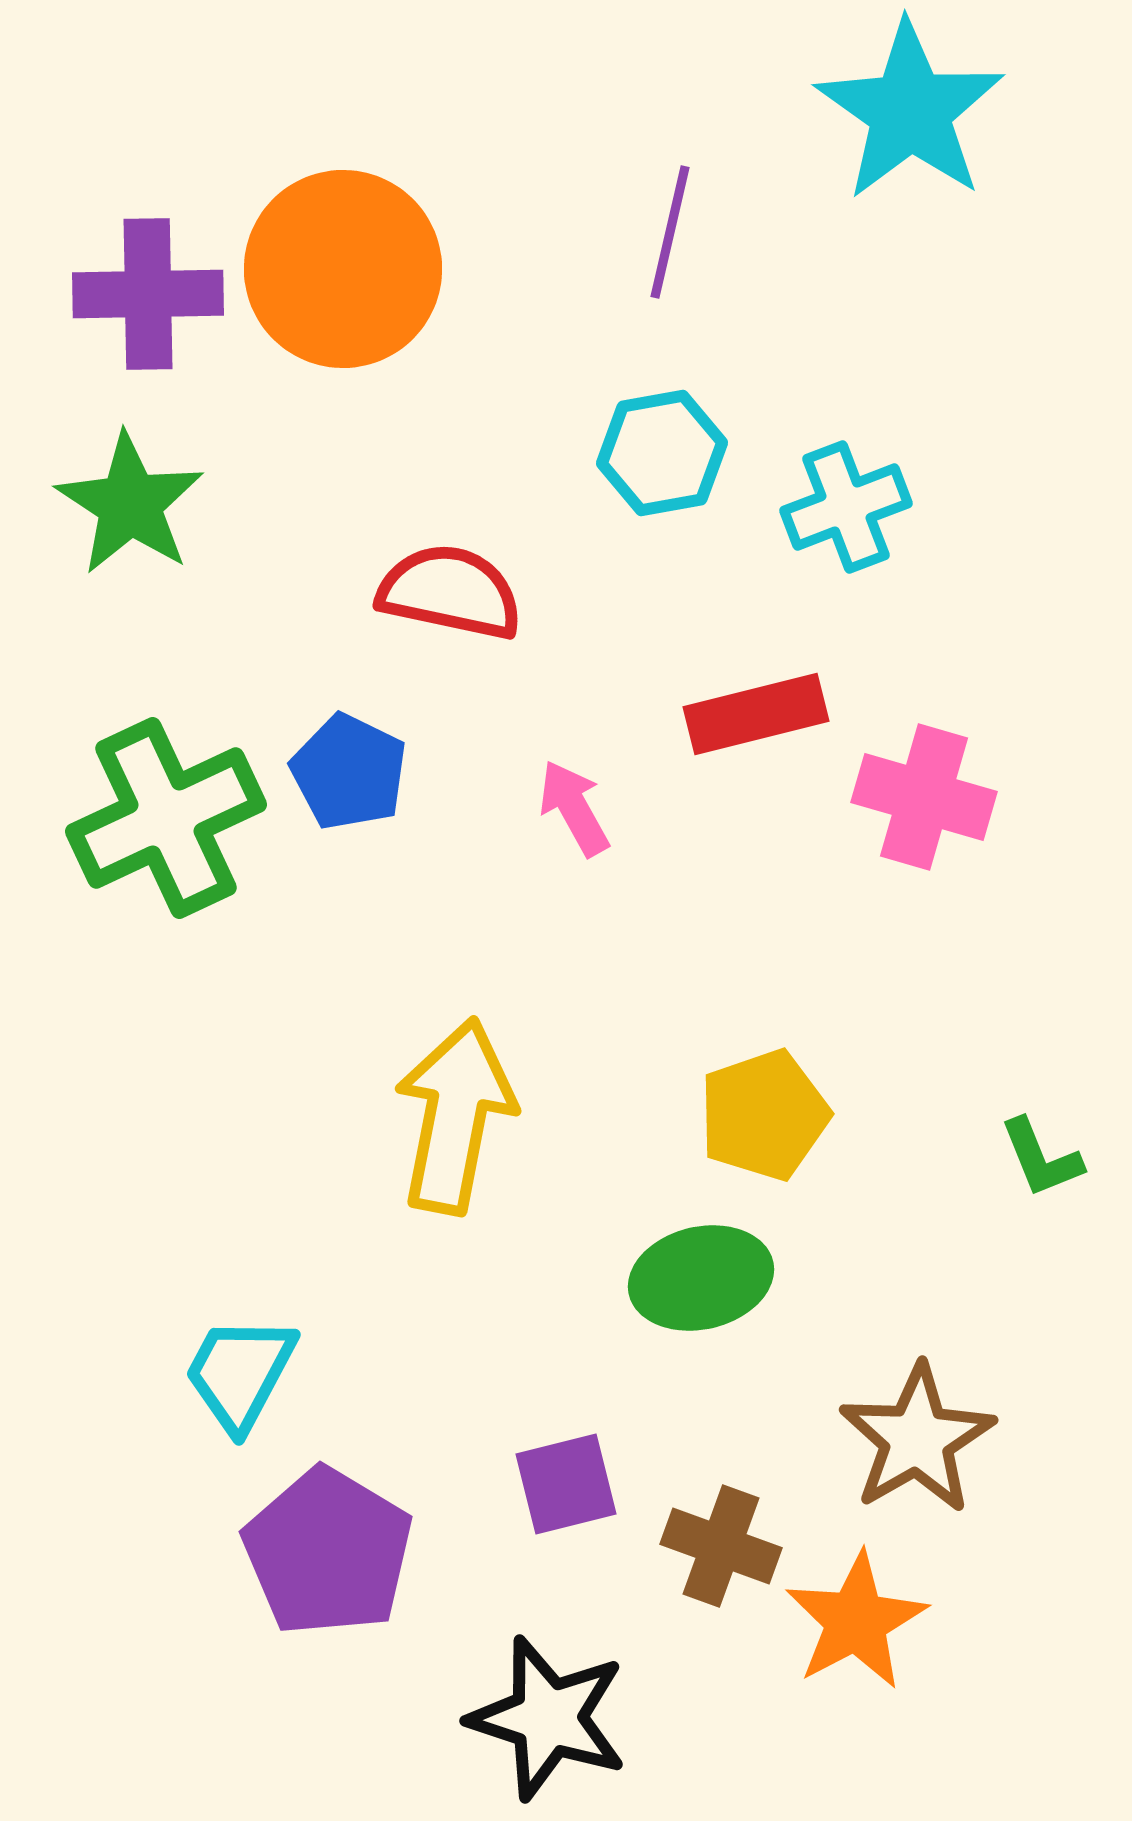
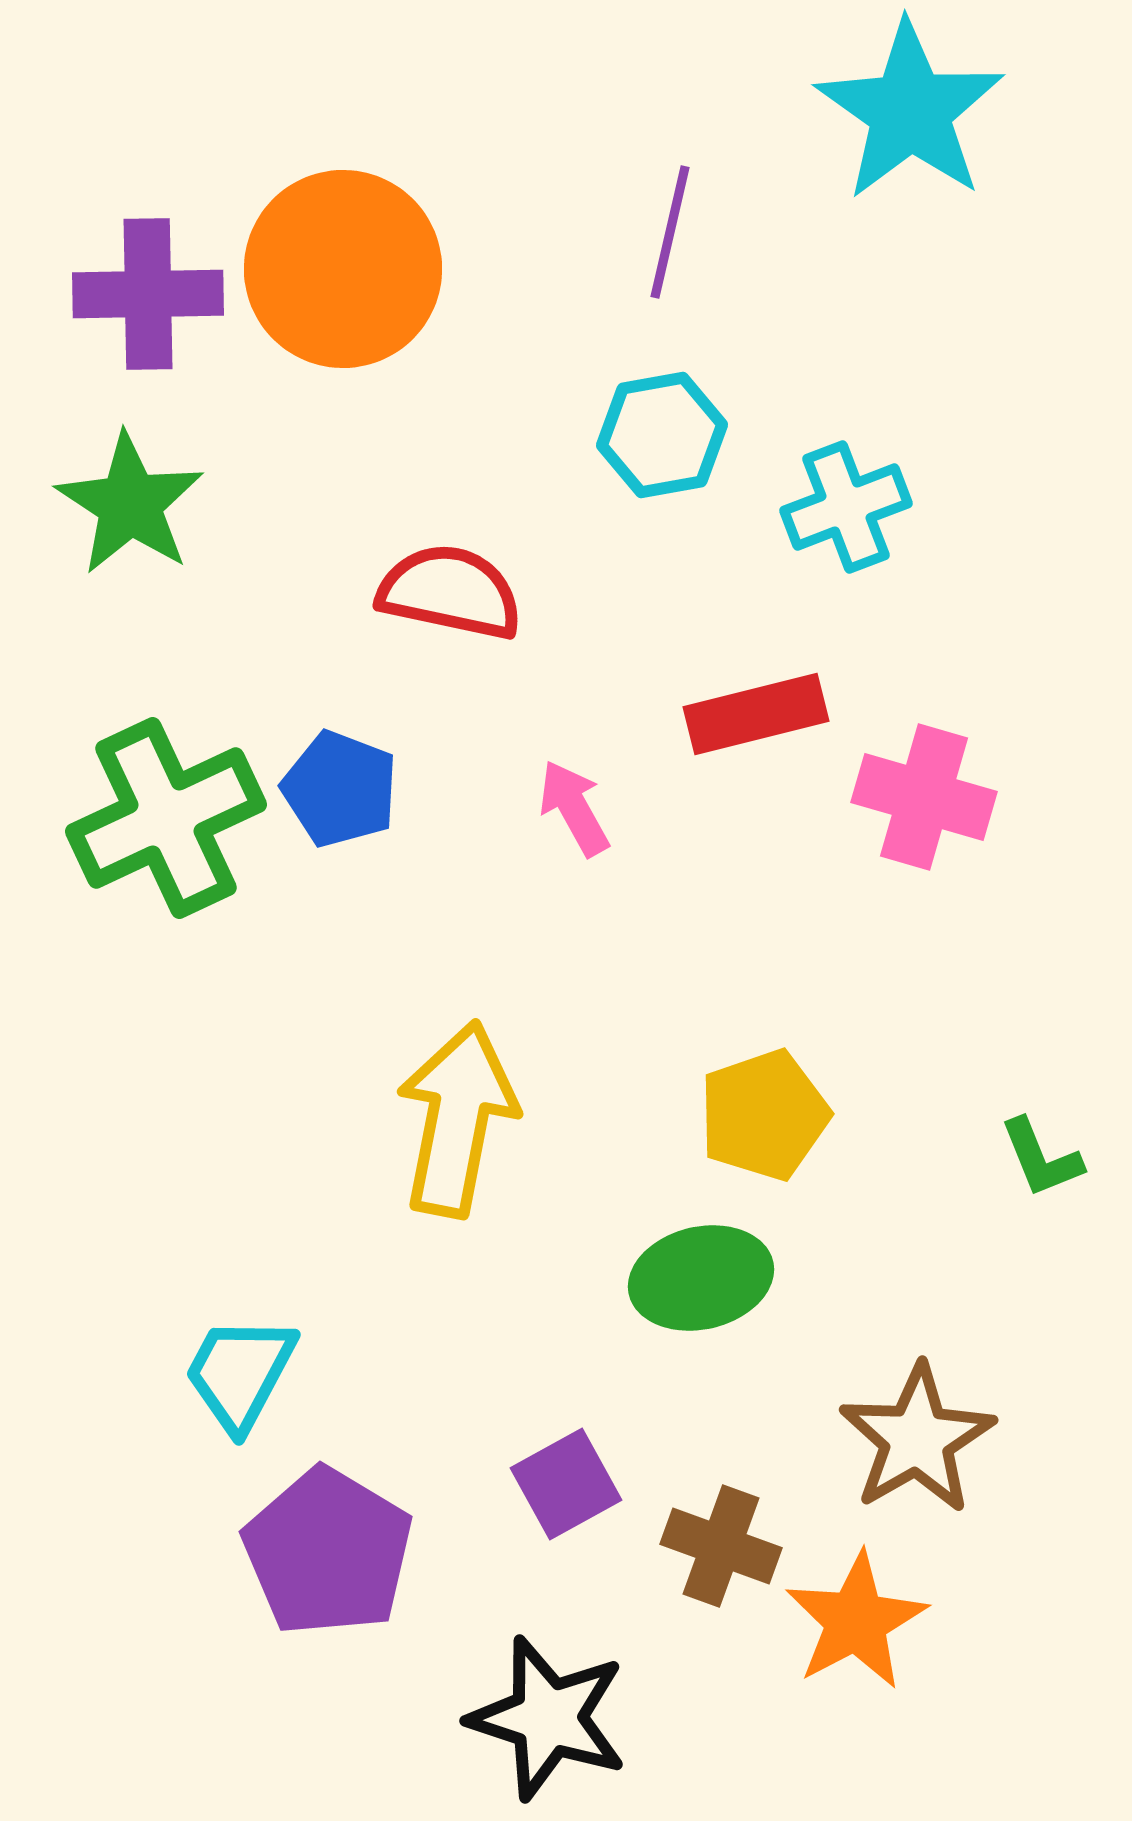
cyan hexagon: moved 18 px up
blue pentagon: moved 9 px left, 17 px down; rotated 5 degrees counterclockwise
yellow arrow: moved 2 px right, 3 px down
purple square: rotated 15 degrees counterclockwise
